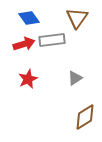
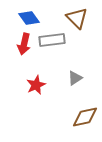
brown triangle: rotated 20 degrees counterclockwise
red arrow: rotated 120 degrees clockwise
red star: moved 8 px right, 6 px down
brown diamond: rotated 20 degrees clockwise
